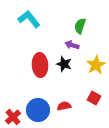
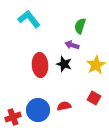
red cross: rotated 21 degrees clockwise
